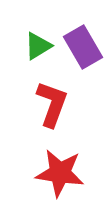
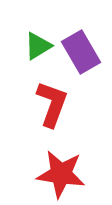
purple rectangle: moved 2 px left, 5 px down
red star: moved 1 px right, 1 px down
